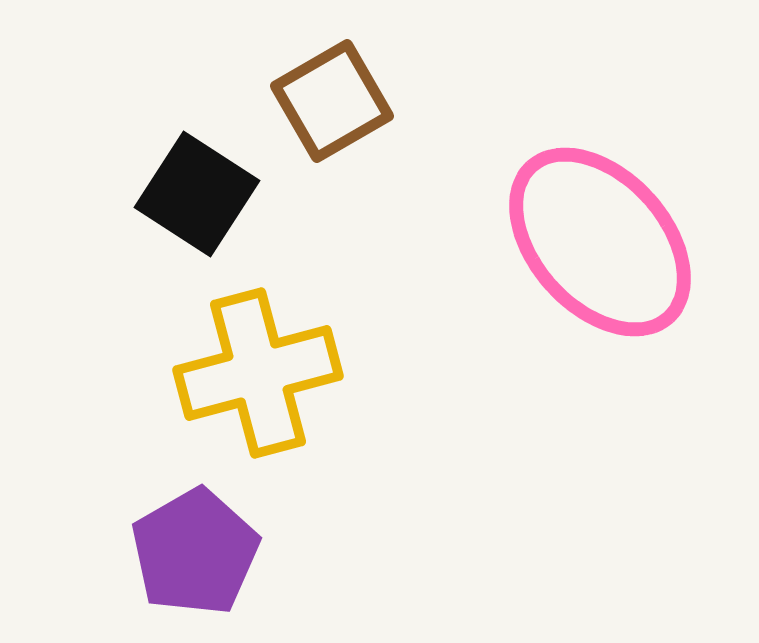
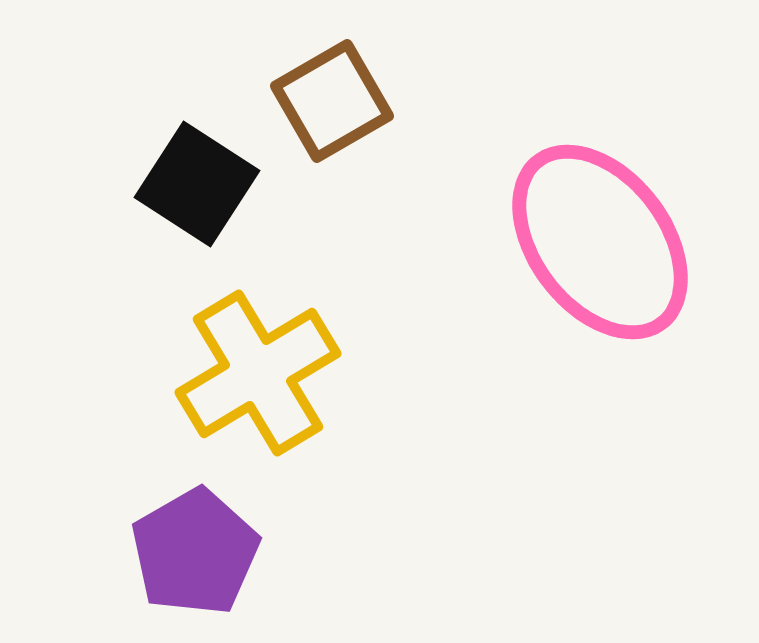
black square: moved 10 px up
pink ellipse: rotated 5 degrees clockwise
yellow cross: rotated 16 degrees counterclockwise
